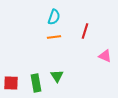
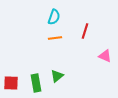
orange line: moved 1 px right, 1 px down
green triangle: rotated 24 degrees clockwise
